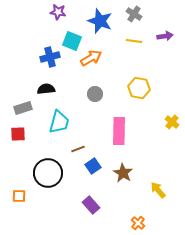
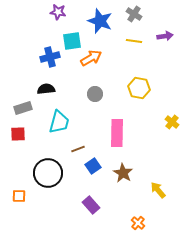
cyan square: rotated 30 degrees counterclockwise
pink rectangle: moved 2 px left, 2 px down
